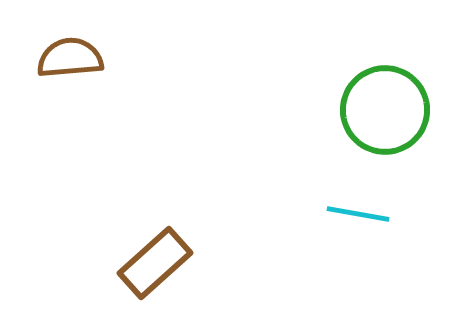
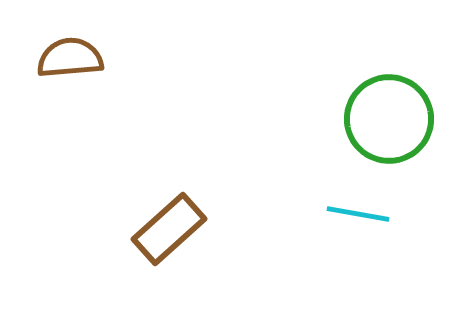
green circle: moved 4 px right, 9 px down
brown rectangle: moved 14 px right, 34 px up
